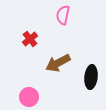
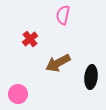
pink circle: moved 11 px left, 3 px up
